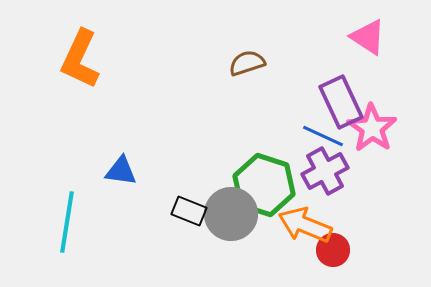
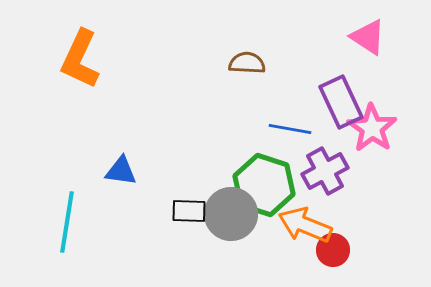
brown semicircle: rotated 21 degrees clockwise
blue line: moved 33 px left, 7 px up; rotated 15 degrees counterclockwise
black rectangle: rotated 20 degrees counterclockwise
